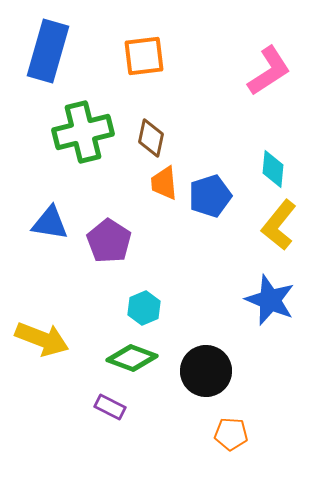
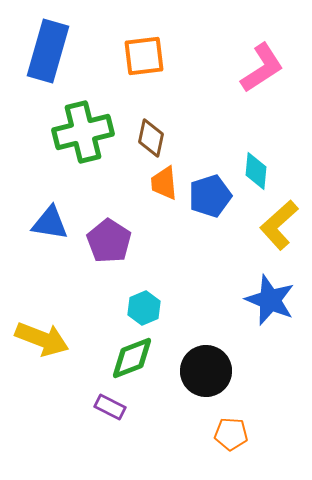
pink L-shape: moved 7 px left, 3 px up
cyan diamond: moved 17 px left, 2 px down
yellow L-shape: rotated 9 degrees clockwise
green diamond: rotated 42 degrees counterclockwise
